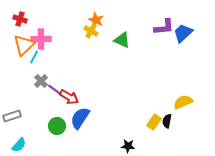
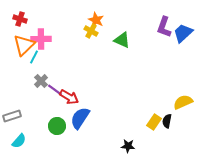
purple L-shape: rotated 115 degrees clockwise
cyan semicircle: moved 4 px up
